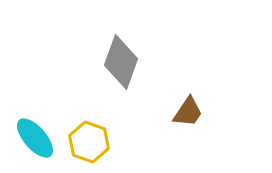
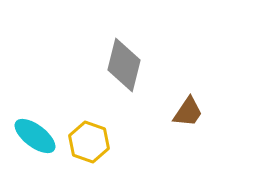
gray diamond: moved 3 px right, 3 px down; rotated 6 degrees counterclockwise
cyan ellipse: moved 2 px up; rotated 12 degrees counterclockwise
